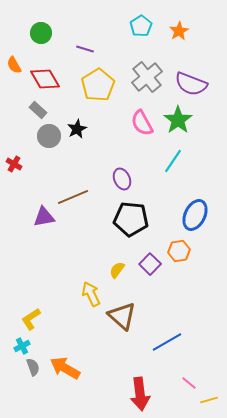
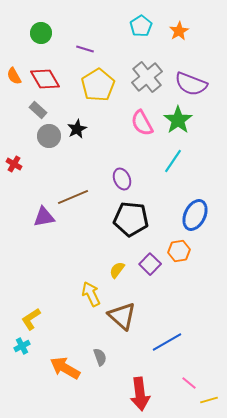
orange semicircle: moved 11 px down
gray semicircle: moved 67 px right, 10 px up
